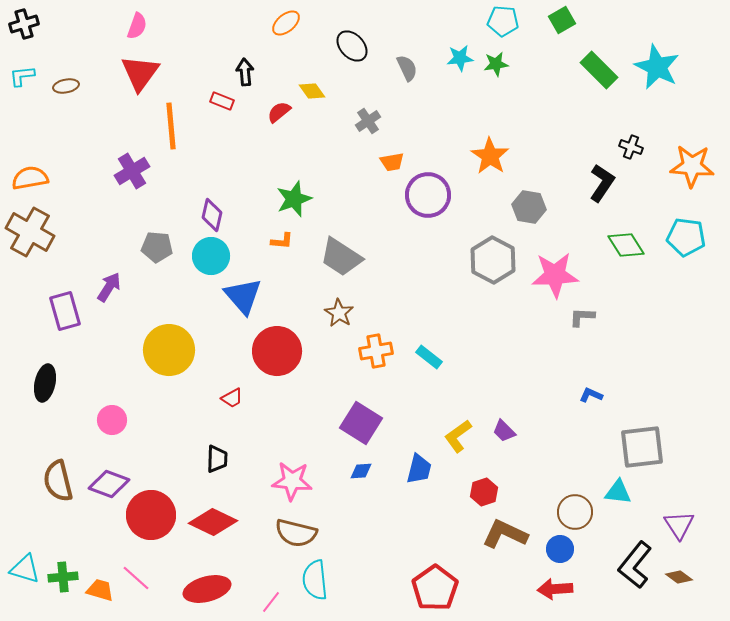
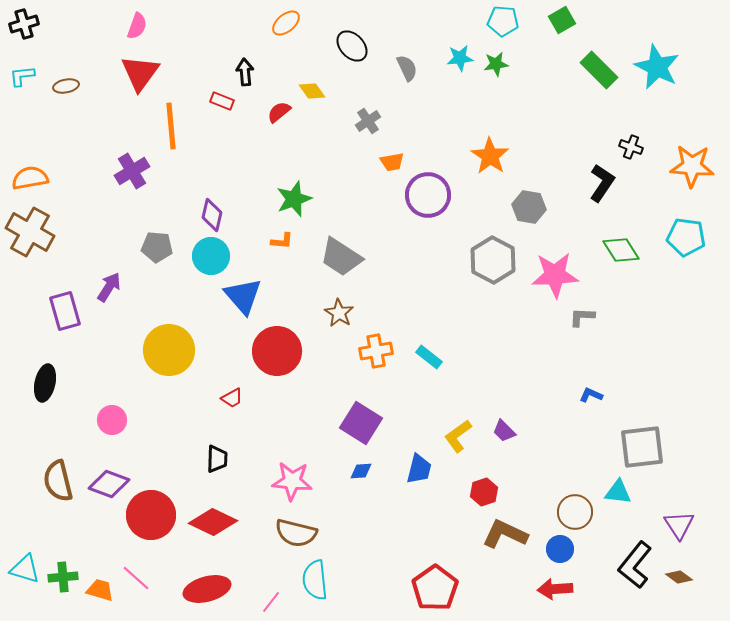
green diamond at (626, 245): moved 5 px left, 5 px down
